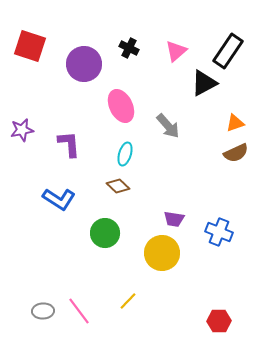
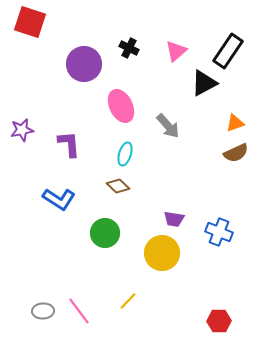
red square: moved 24 px up
